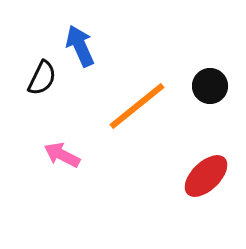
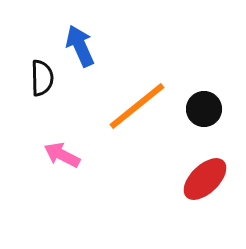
black semicircle: rotated 27 degrees counterclockwise
black circle: moved 6 px left, 23 px down
red ellipse: moved 1 px left, 3 px down
